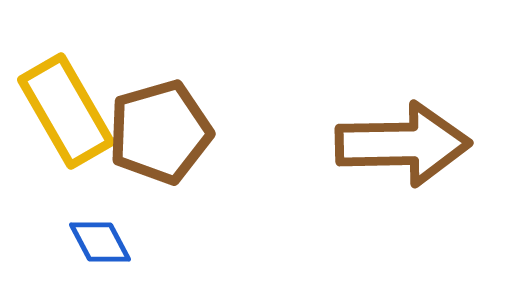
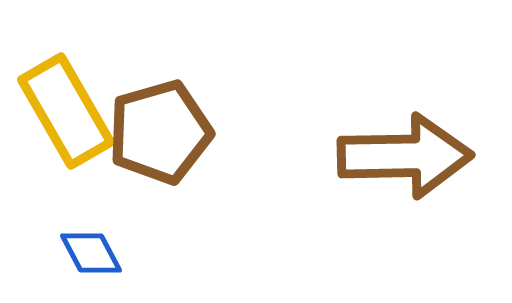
brown arrow: moved 2 px right, 12 px down
blue diamond: moved 9 px left, 11 px down
